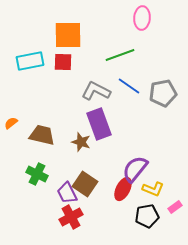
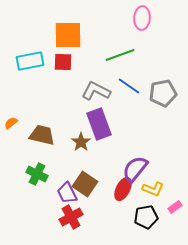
brown star: rotated 18 degrees clockwise
black pentagon: moved 1 px left, 1 px down
